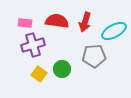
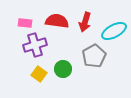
purple cross: moved 2 px right
gray pentagon: rotated 25 degrees counterclockwise
green circle: moved 1 px right
